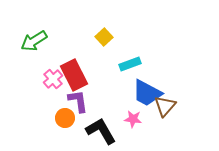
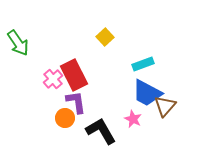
yellow square: moved 1 px right
green arrow: moved 16 px left, 2 px down; rotated 92 degrees counterclockwise
cyan rectangle: moved 13 px right
purple L-shape: moved 2 px left, 1 px down
pink star: rotated 18 degrees clockwise
